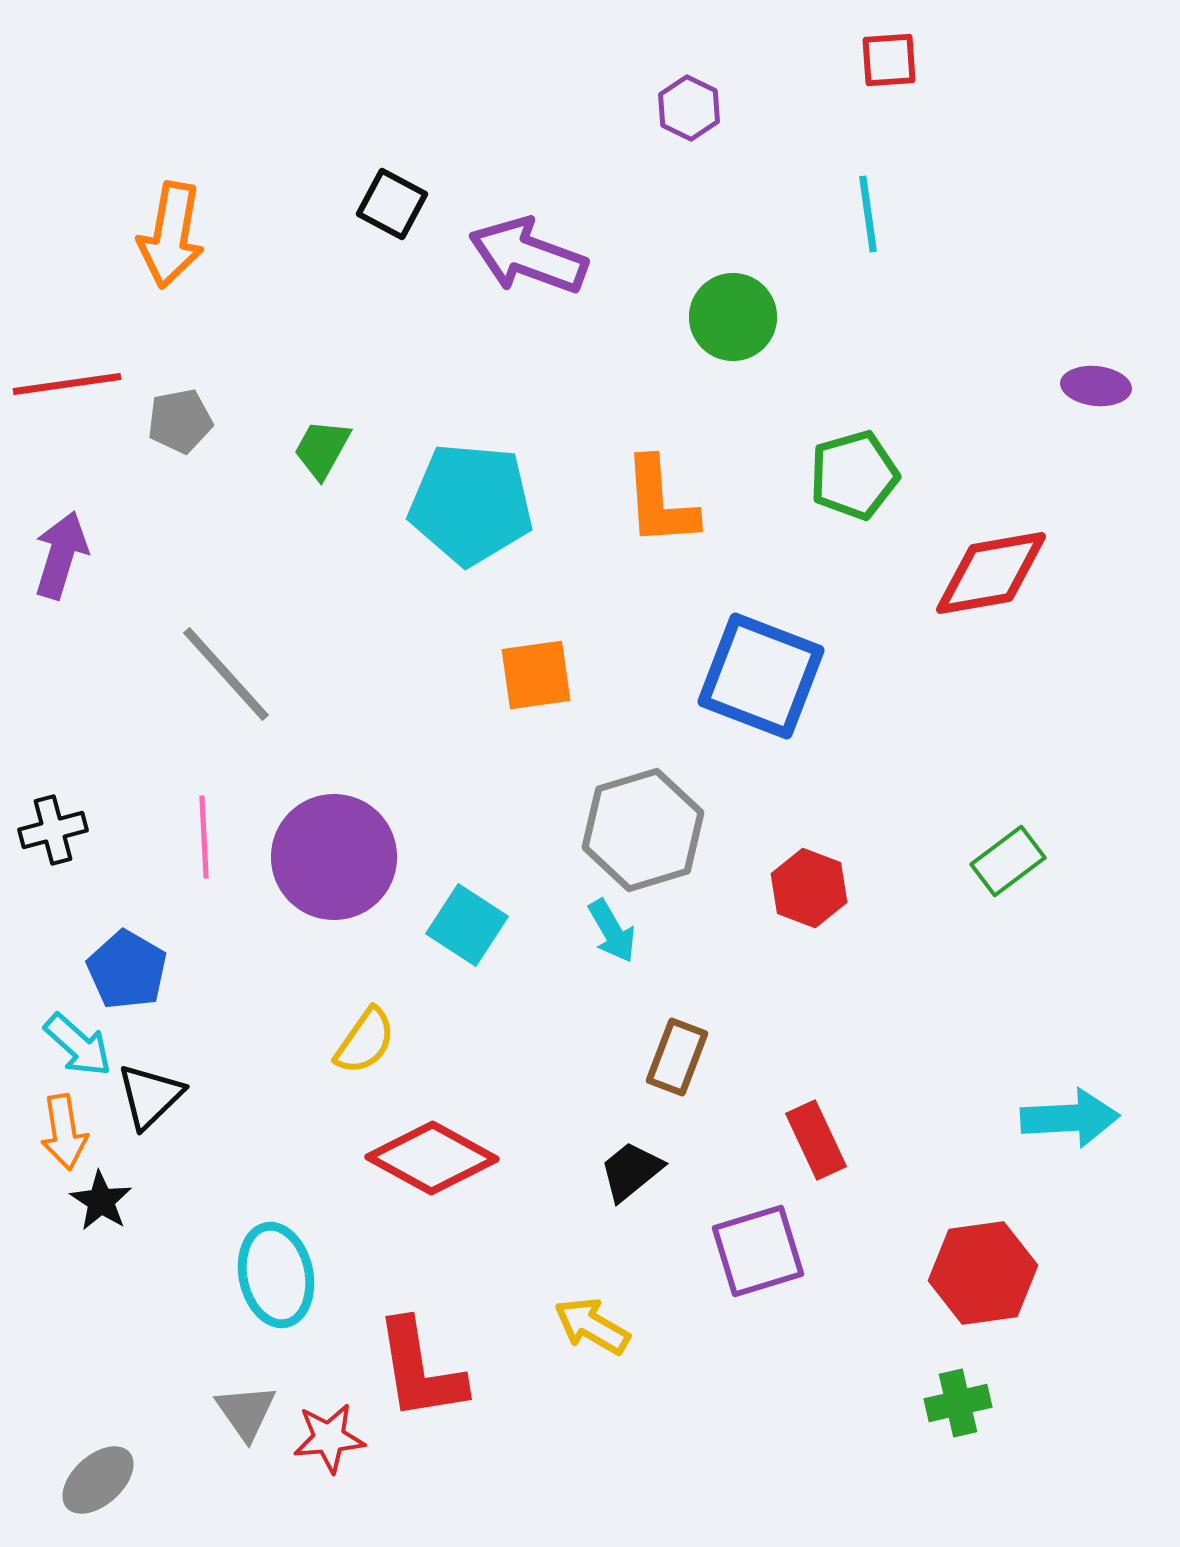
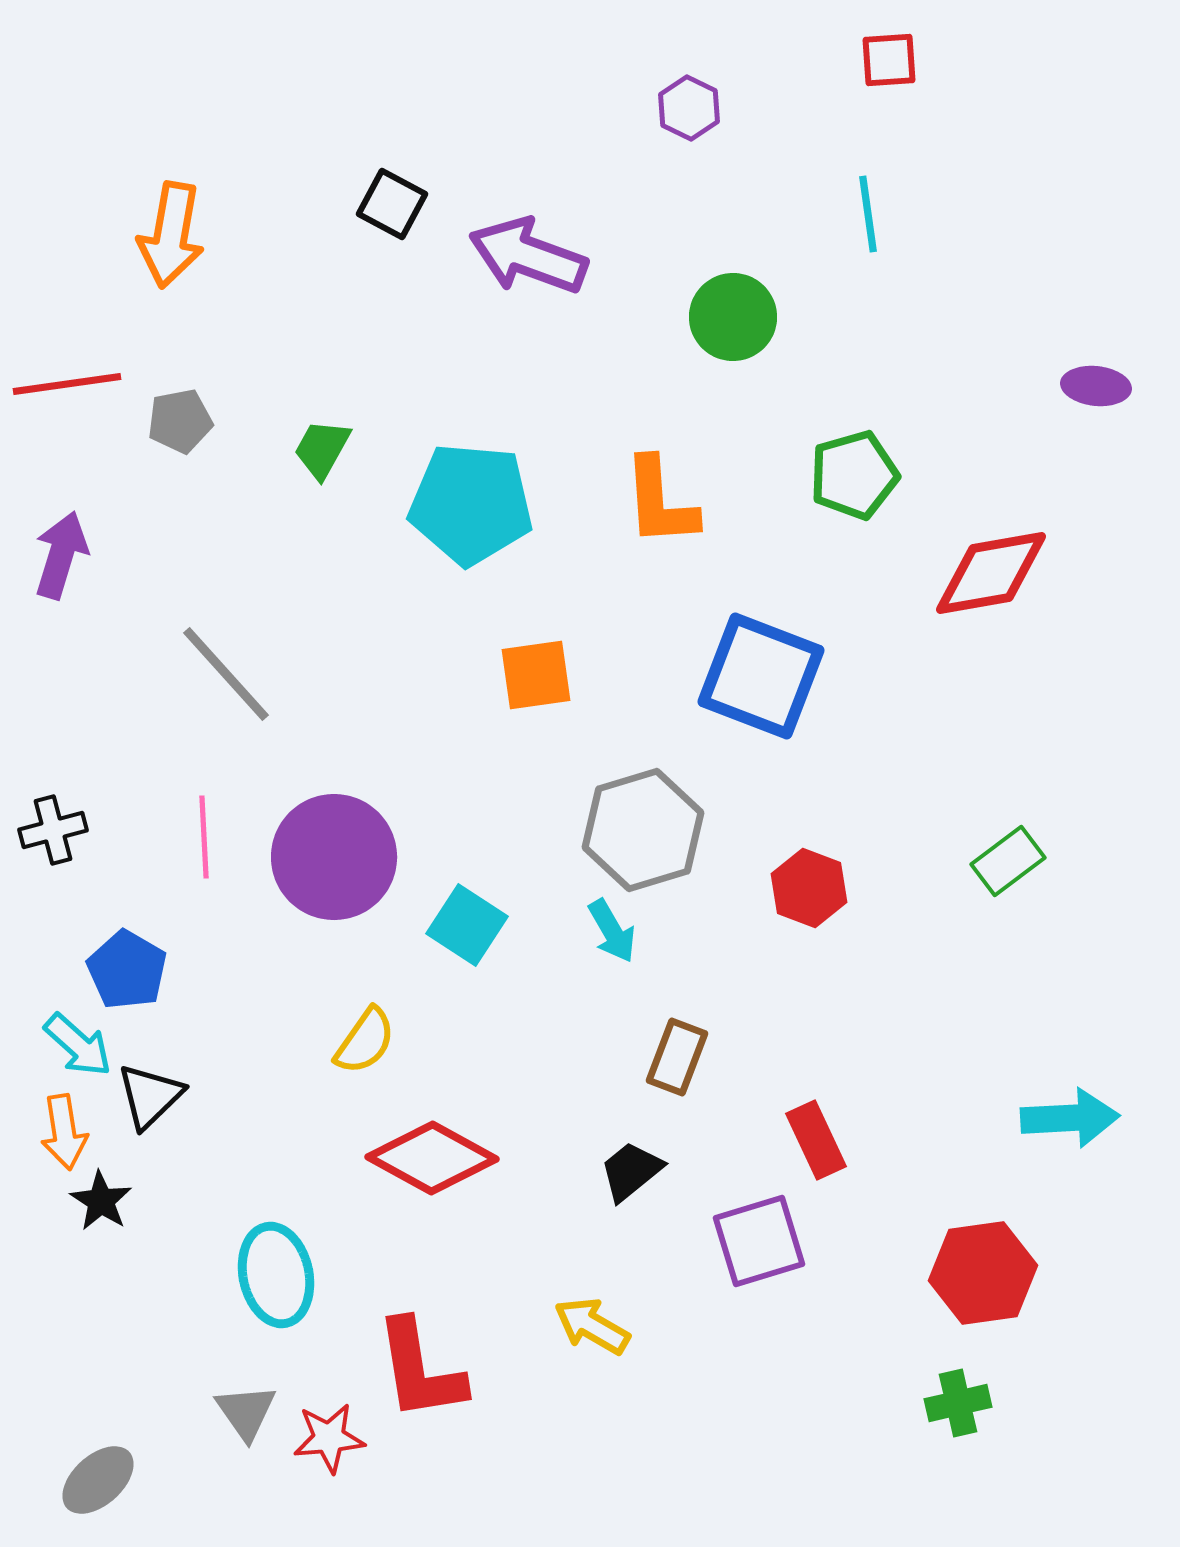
purple square at (758, 1251): moved 1 px right, 10 px up
